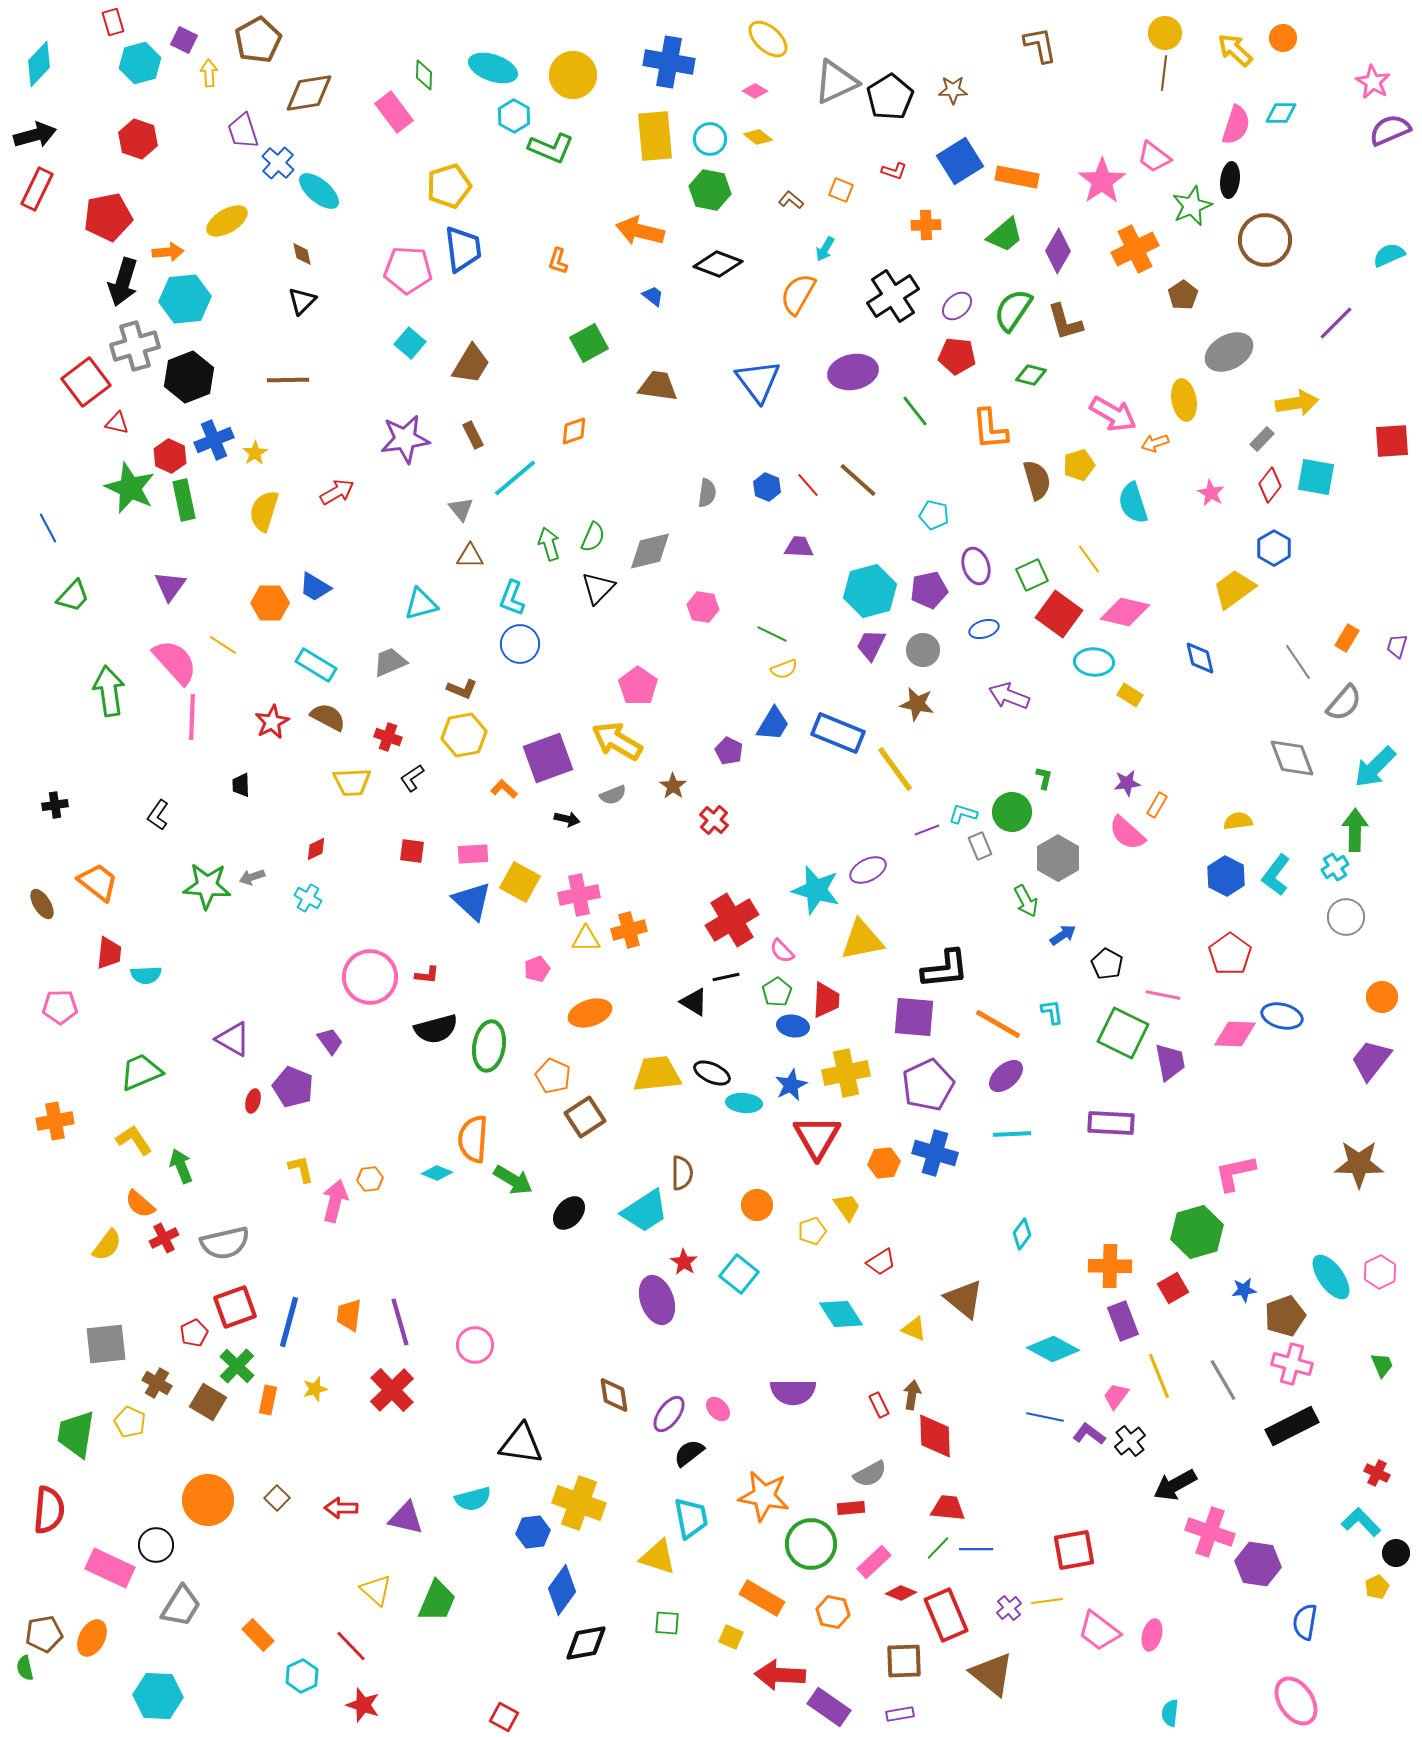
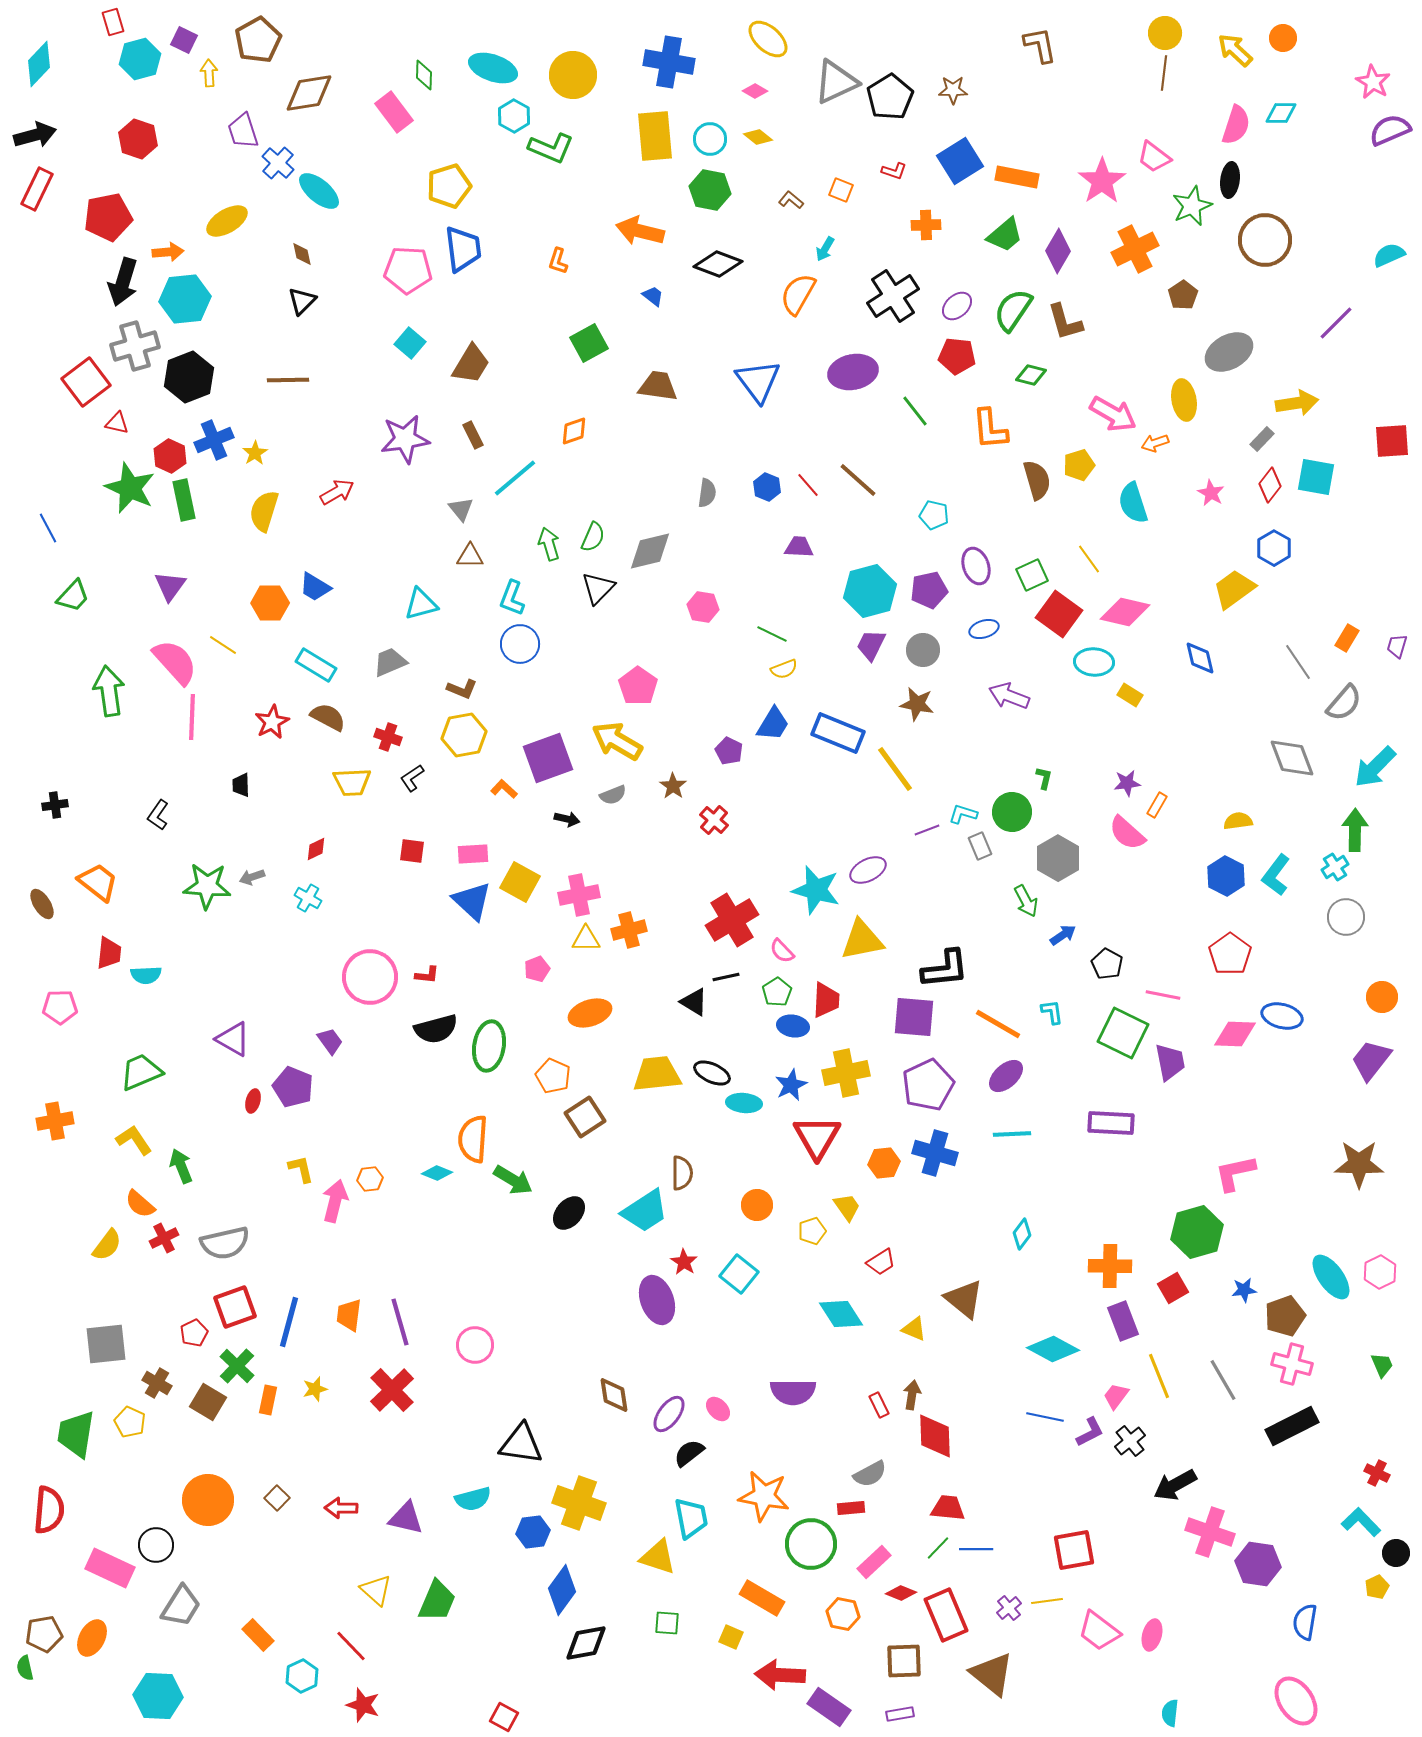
cyan hexagon at (140, 63): moved 4 px up
purple L-shape at (1089, 1434): moved 1 px right, 2 px up; rotated 116 degrees clockwise
orange hexagon at (833, 1612): moved 10 px right, 2 px down
